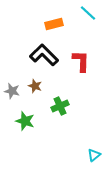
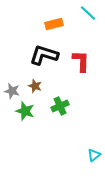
black L-shape: rotated 28 degrees counterclockwise
green star: moved 10 px up
